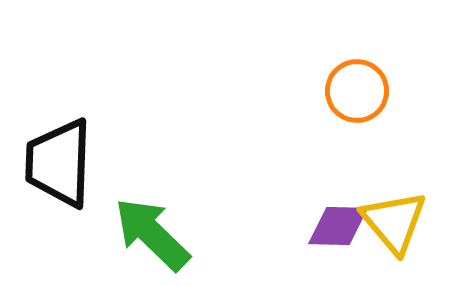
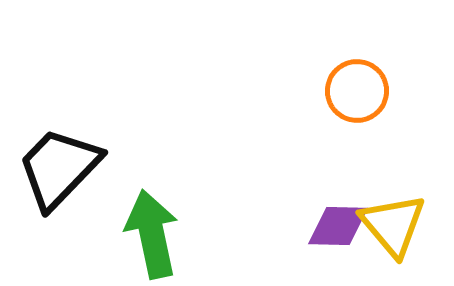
black trapezoid: moved 5 px down; rotated 42 degrees clockwise
yellow triangle: moved 1 px left, 3 px down
green arrow: rotated 34 degrees clockwise
